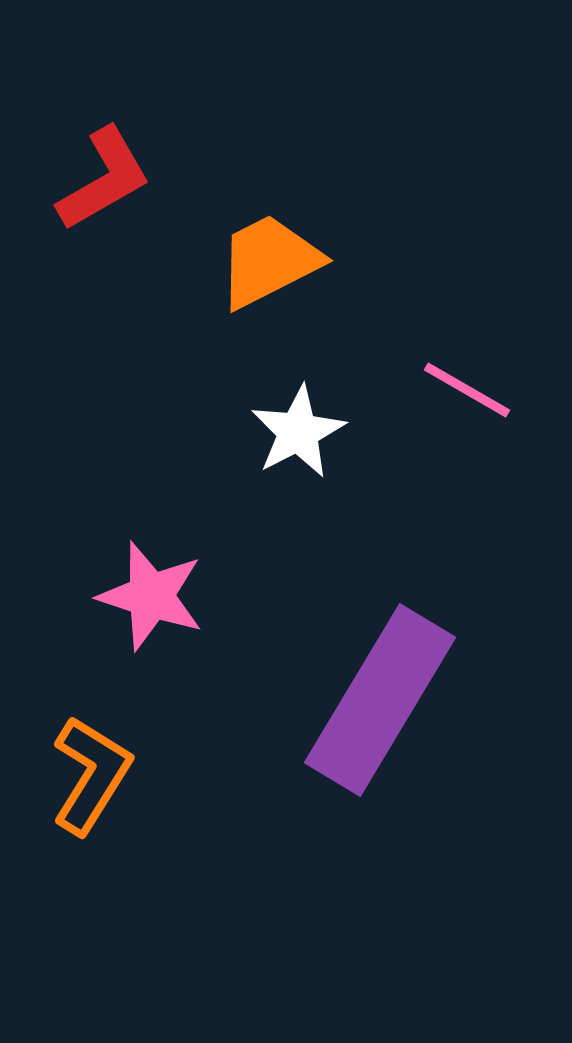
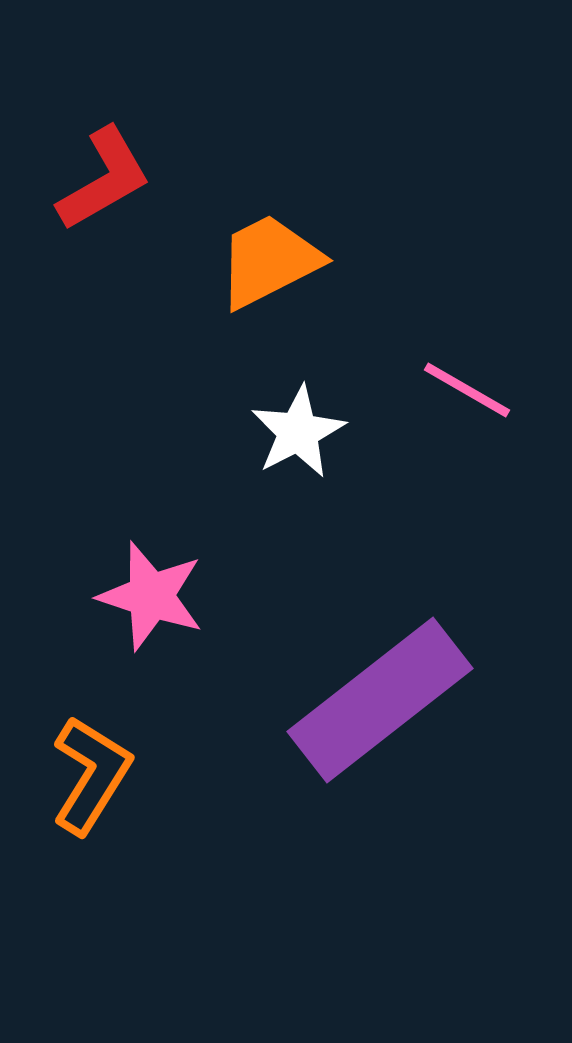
purple rectangle: rotated 21 degrees clockwise
